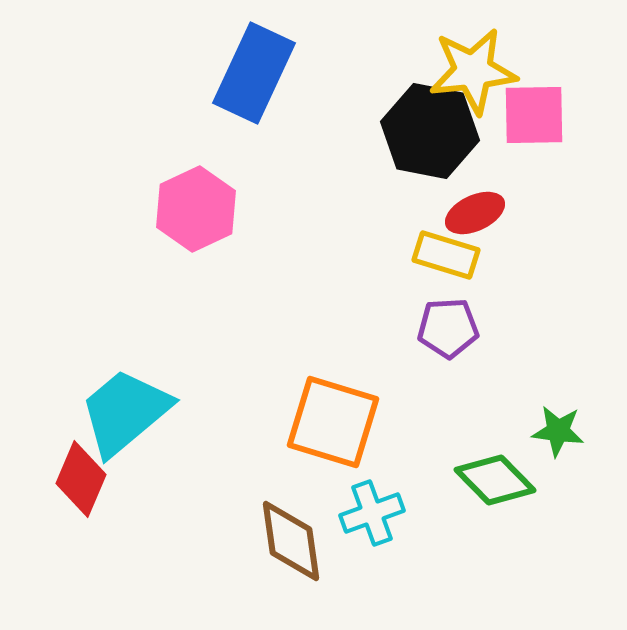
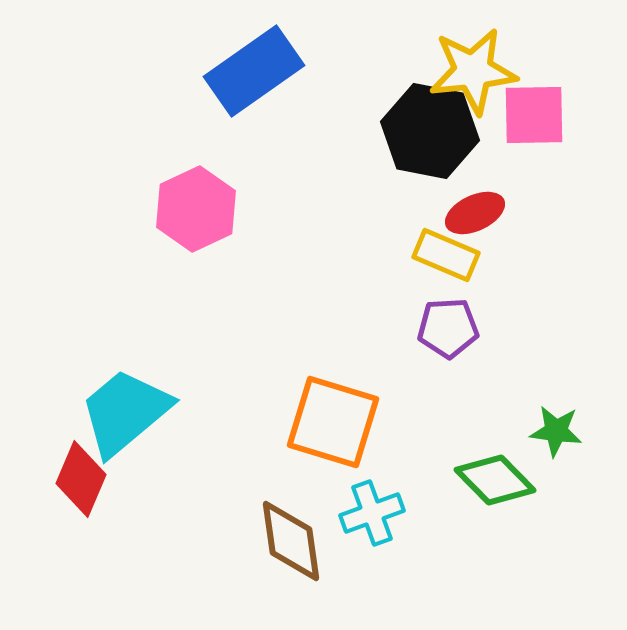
blue rectangle: moved 2 px up; rotated 30 degrees clockwise
yellow rectangle: rotated 6 degrees clockwise
green star: moved 2 px left
